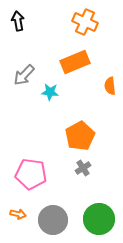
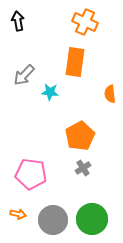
orange rectangle: rotated 60 degrees counterclockwise
orange semicircle: moved 8 px down
green circle: moved 7 px left
